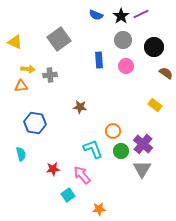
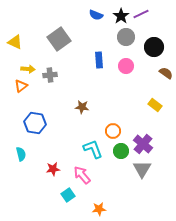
gray circle: moved 3 px right, 3 px up
orange triangle: rotated 32 degrees counterclockwise
brown star: moved 2 px right
